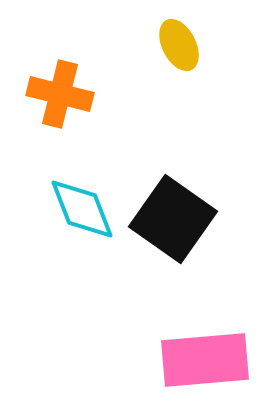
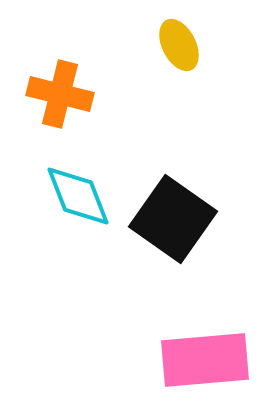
cyan diamond: moved 4 px left, 13 px up
